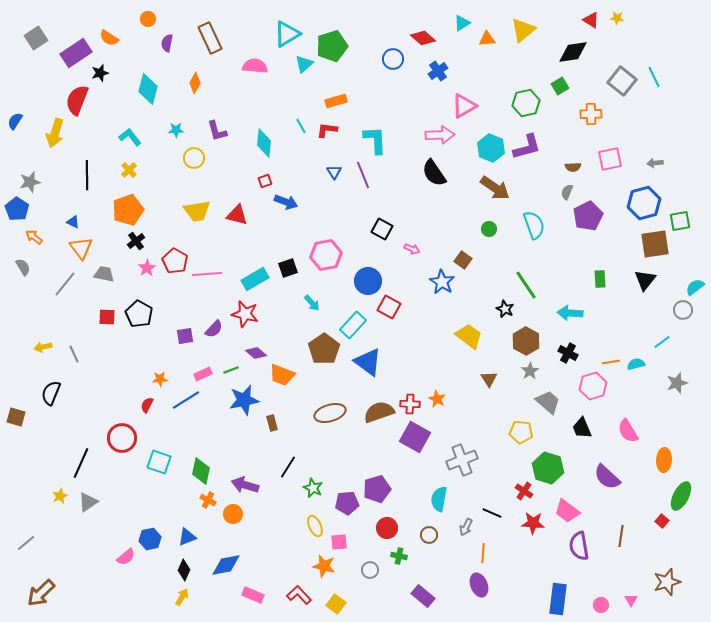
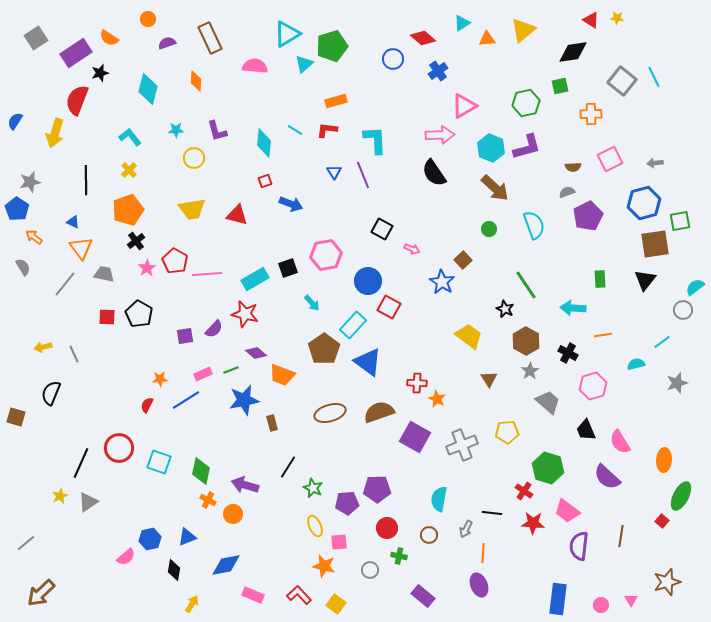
purple semicircle at (167, 43): rotated 60 degrees clockwise
orange diamond at (195, 83): moved 1 px right, 2 px up; rotated 25 degrees counterclockwise
green square at (560, 86): rotated 18 degrees clockwise
cyan line at (301, 126): moved 6 px left, 4 px down; rotated 28 degrees counterclockwise
pink square at (610, 159): rotated 15 degrees counterclockwise
black line at (87, 175): moved 1 px left, 5 px down
brown arrow at (495, 188): rotated 8 degrees clockwise
gray semicircle at (567, 192): rotated 49 degrees clockwise
blue arrow at (286, 202): moved 5 px right, 2 px down
yellow trapezoid at (197, 211): moved 5 px left, 2 px up
brown square at (463, 260): rotated 12 degrees clockwise
cyan arrow at (570, 313): moved 3 px right, 5 px up
orange line at (611, 362): moved 8 px left, 27 px up
red cross at (410, 404): moved 7 px right, 21 px up
black trapezoid at (582, 428): moved 4 px right, 2 px down
pink semicircle at (628, 431): moved 8 px left, 11 px down
yellow pentagon at (521, 432): moved 14 px left; rotated 10 degrees counterclockwise
red circle at (122, 438): moved 3 px left, 10 px down
gray cross at (462, 460): moved 15 px up
purple pentagon at (377, 489): rotated 16 degrees clockwise
black line at (492, 513): rotated 18 degrees counterclockwise
gray arrow at (466, 527): moved 2 px down
purple semicircle at (579, 546): rotated 16 degrees clockwise
black diamond at (184, 570): moved 10 px left; rotated 15 degrees counterclockwise
yellow arrow at (182, 597): moved 10 px right, 7 px down
